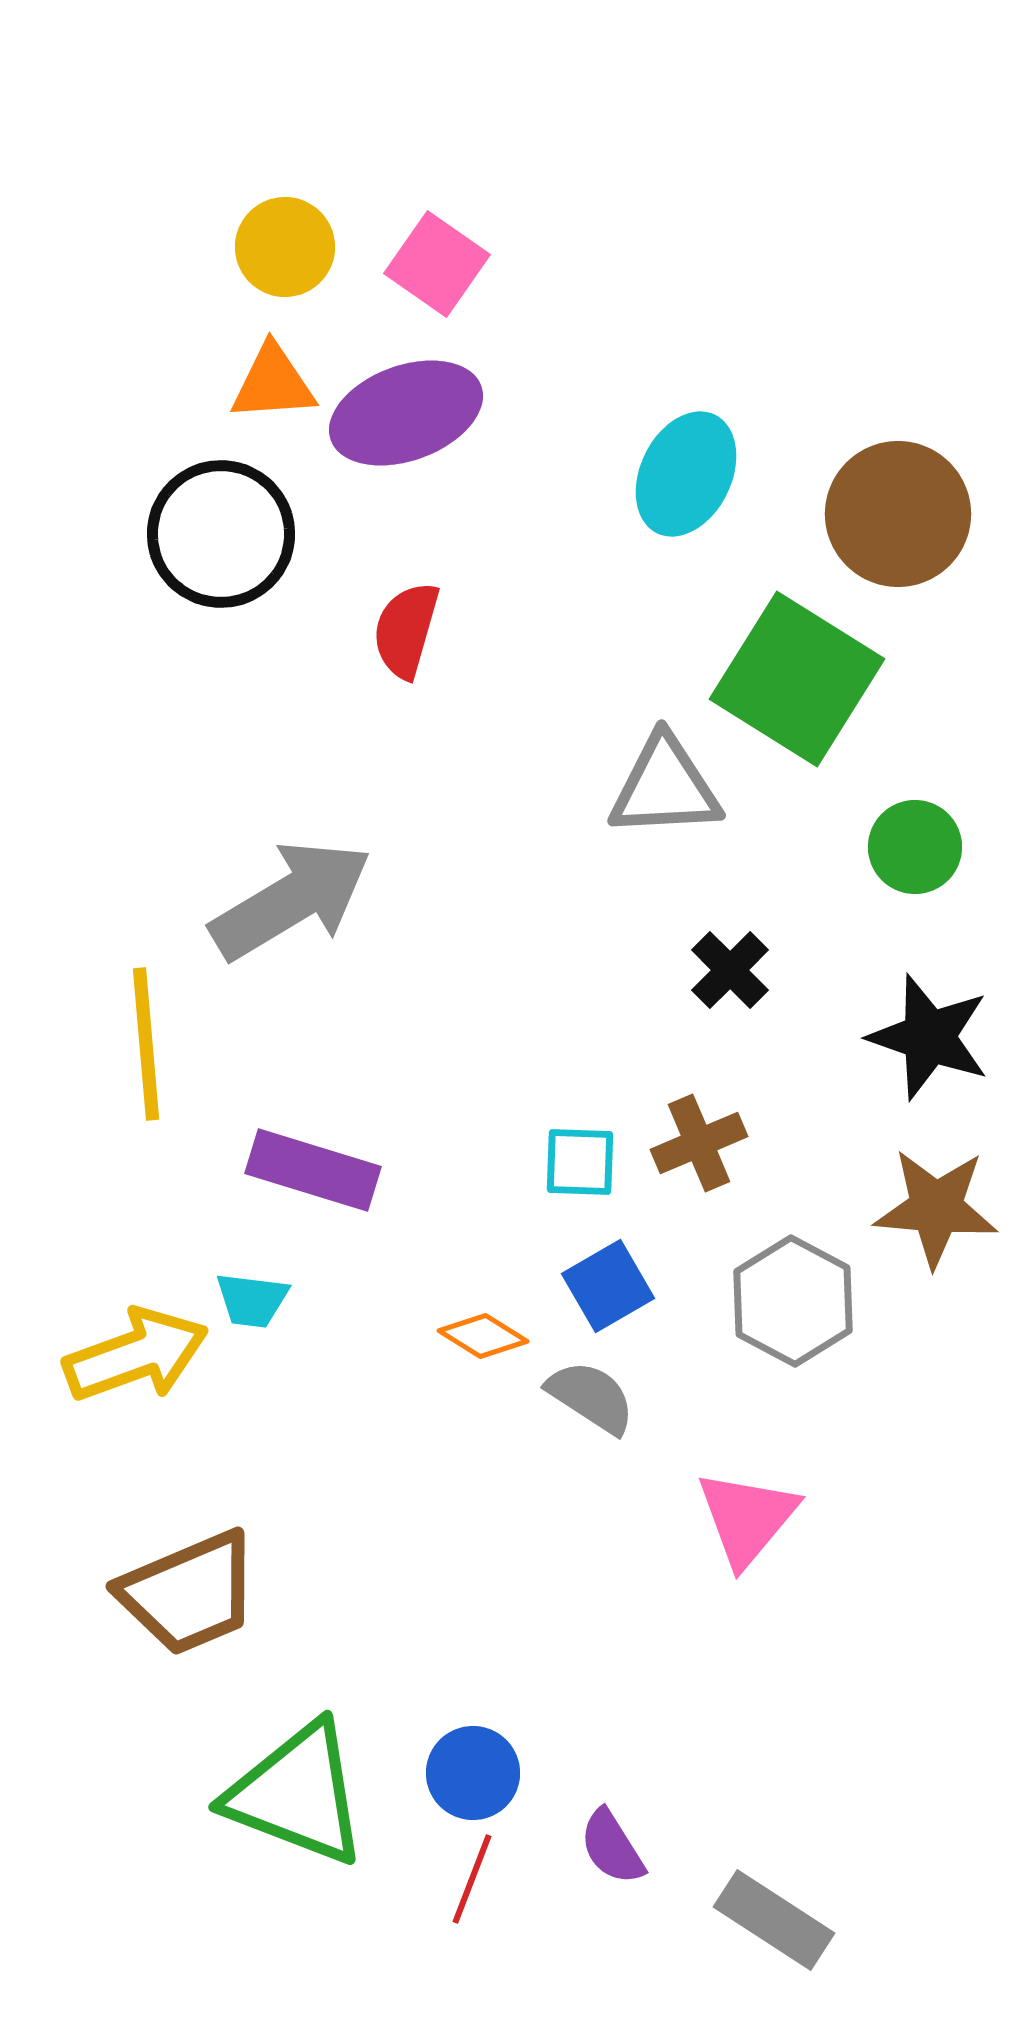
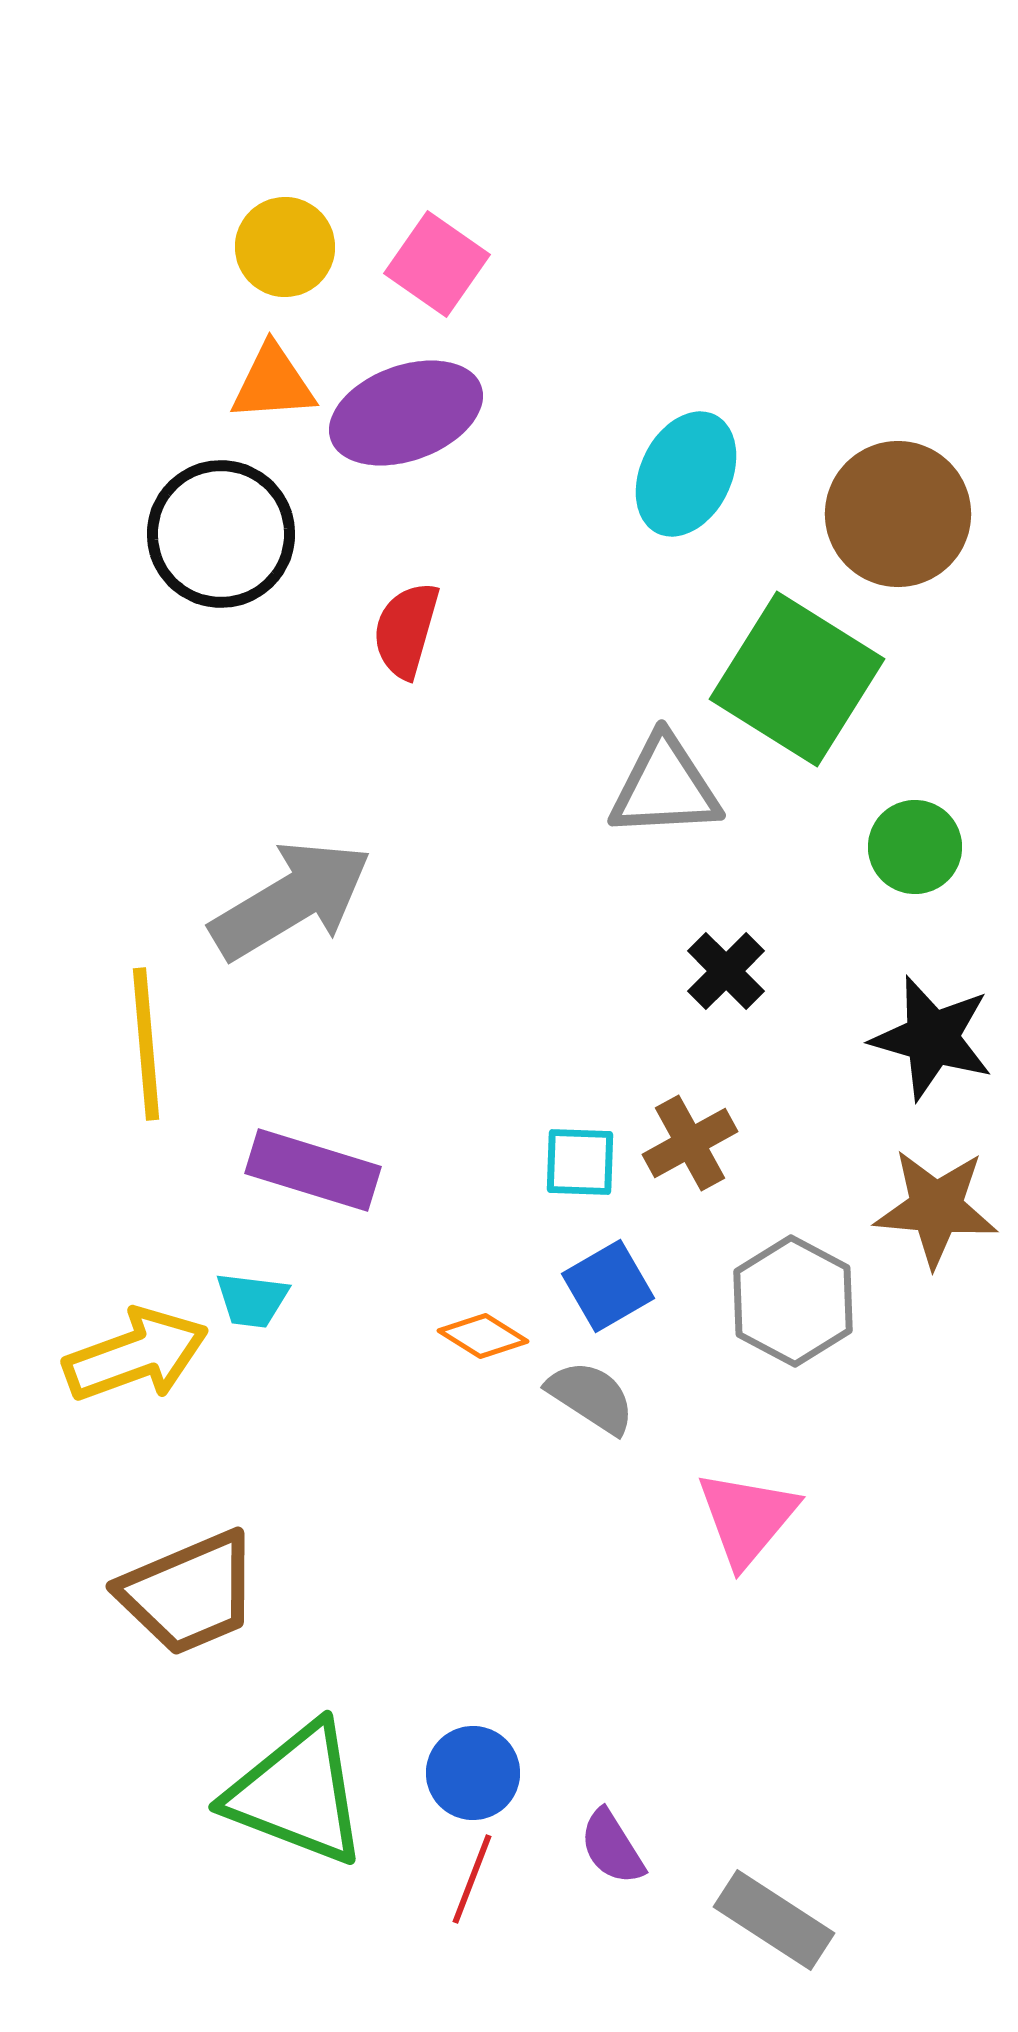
black cross: moved 4 px left, 1 px down
black star: moved 3 px right, 1 px down; rotated 3 degrees counterclockwise
brown cross: moved 9 px left; rotated 6 degrees counterclockwise
